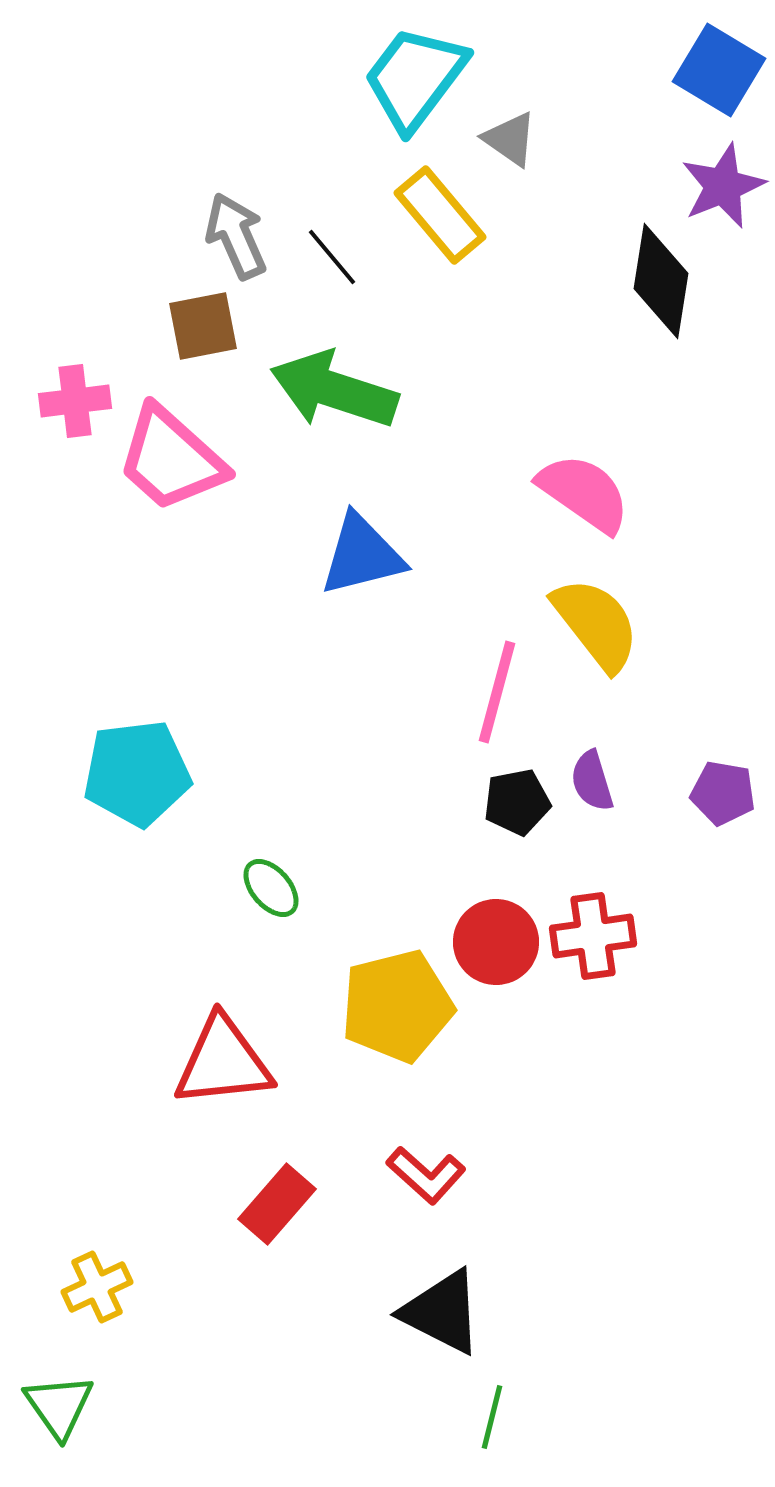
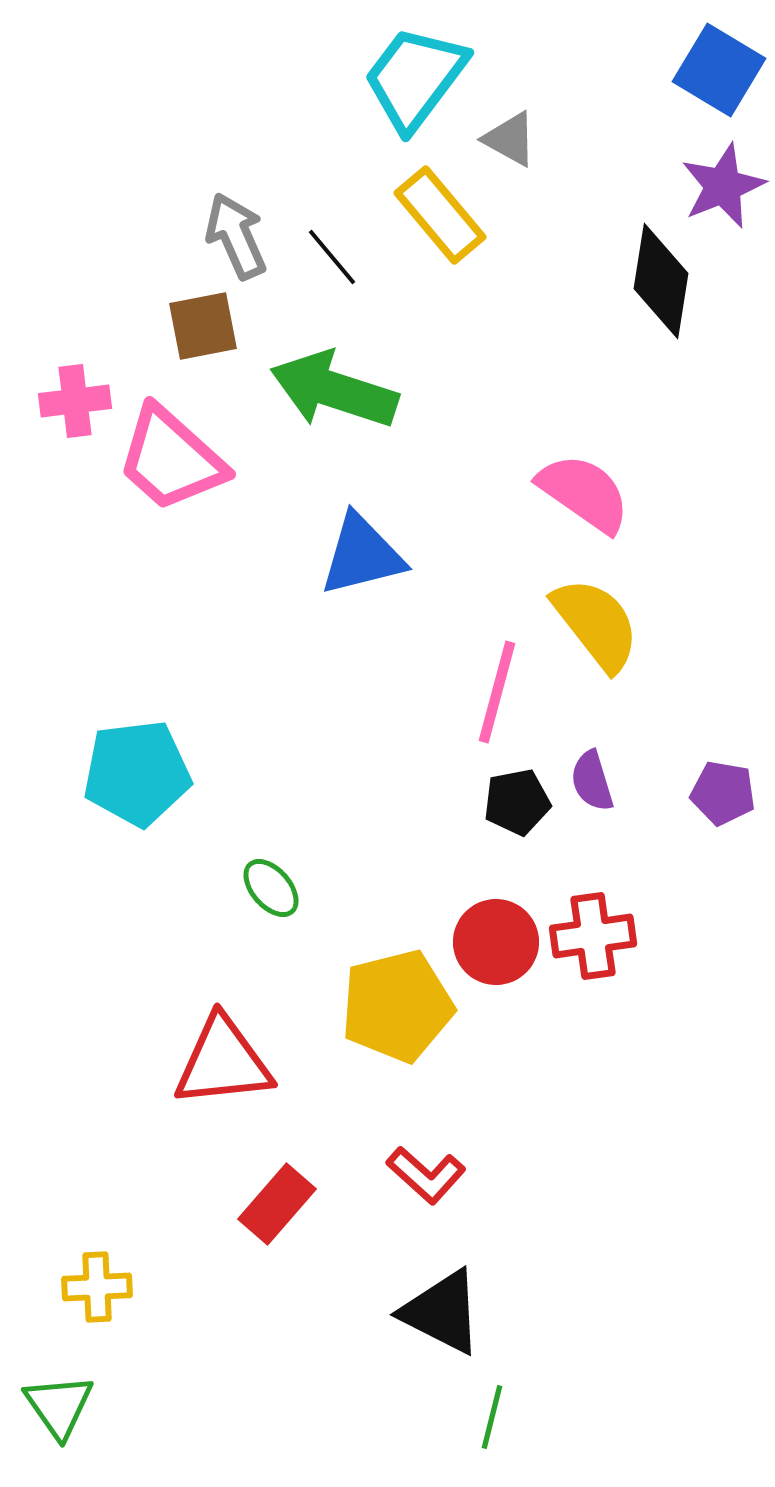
gray triangle: rotated 6 degrees counterclockwise
yellow cross: rotated 22 degrees clockwise
